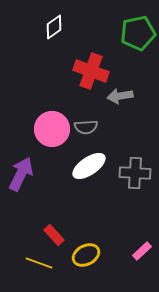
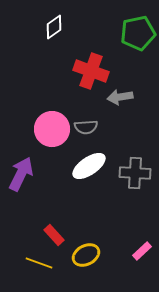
gray arrow: moved 1 px down
